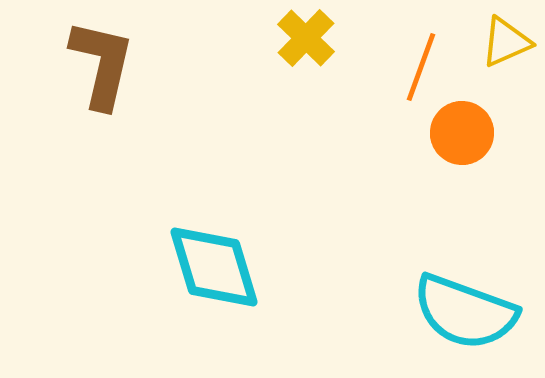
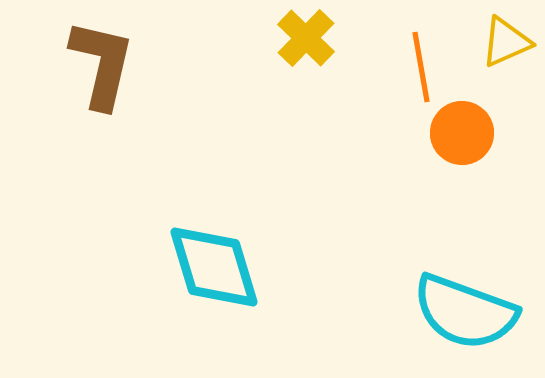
orange line: rotated 30 degrees counterclockwise
